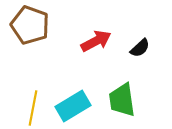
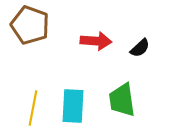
red arrow: rotated 32 degrees clockwise
cyan rectangle: rotated 56 degrees counterclockwise
